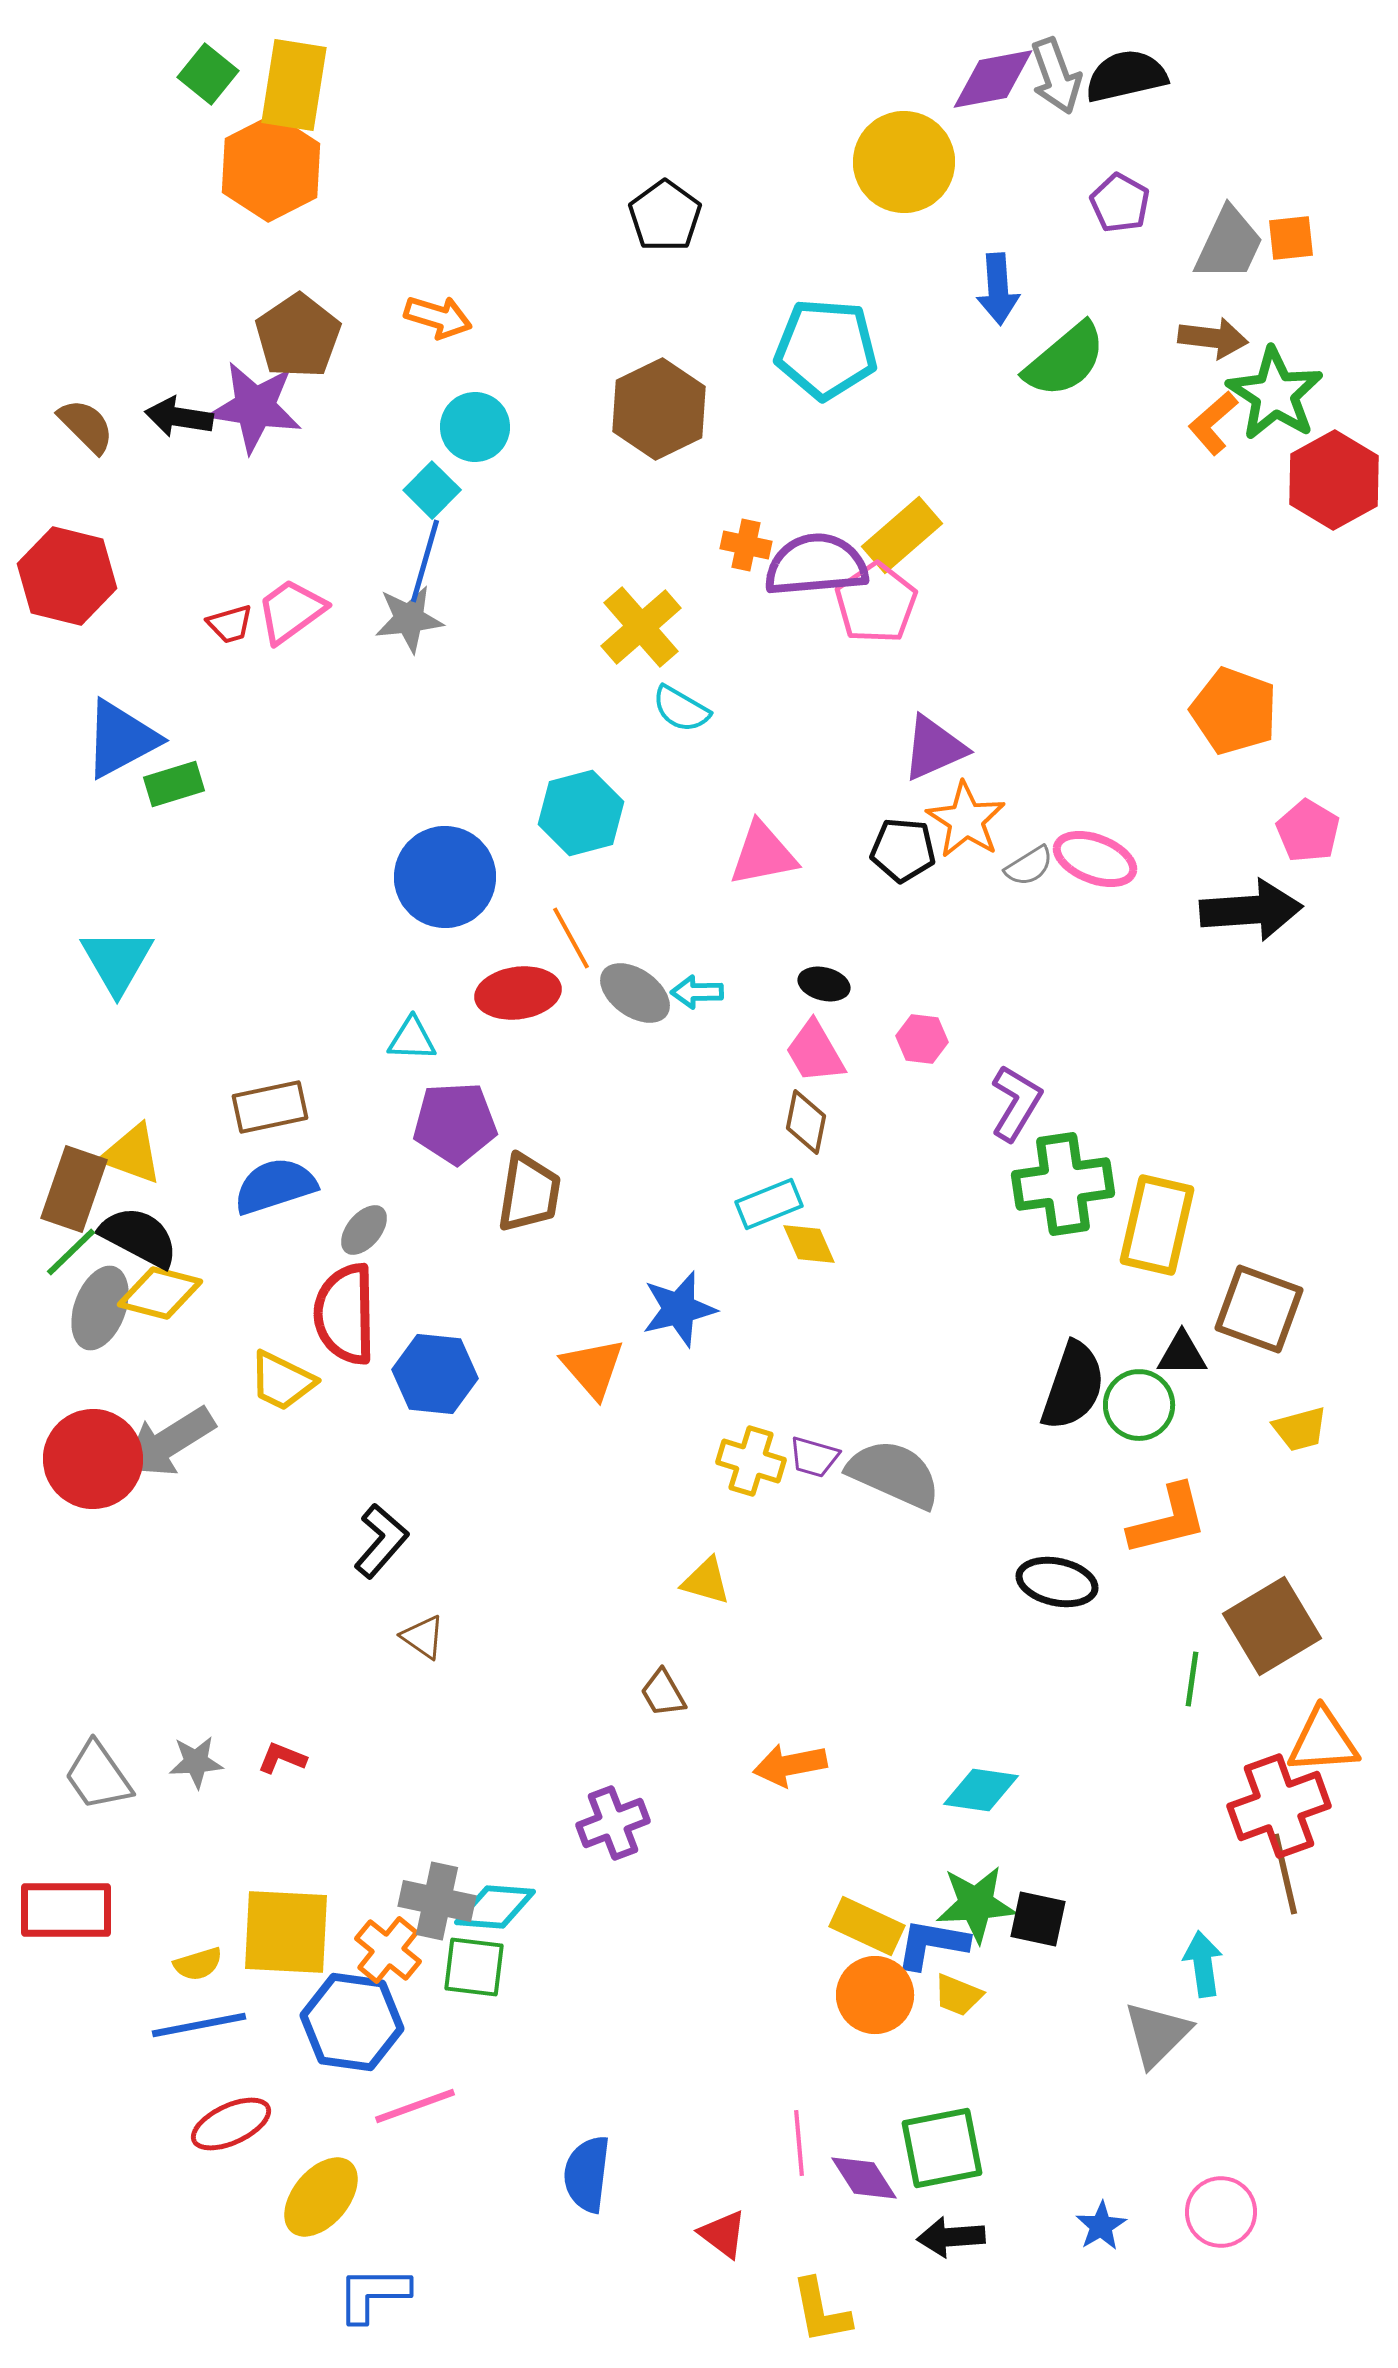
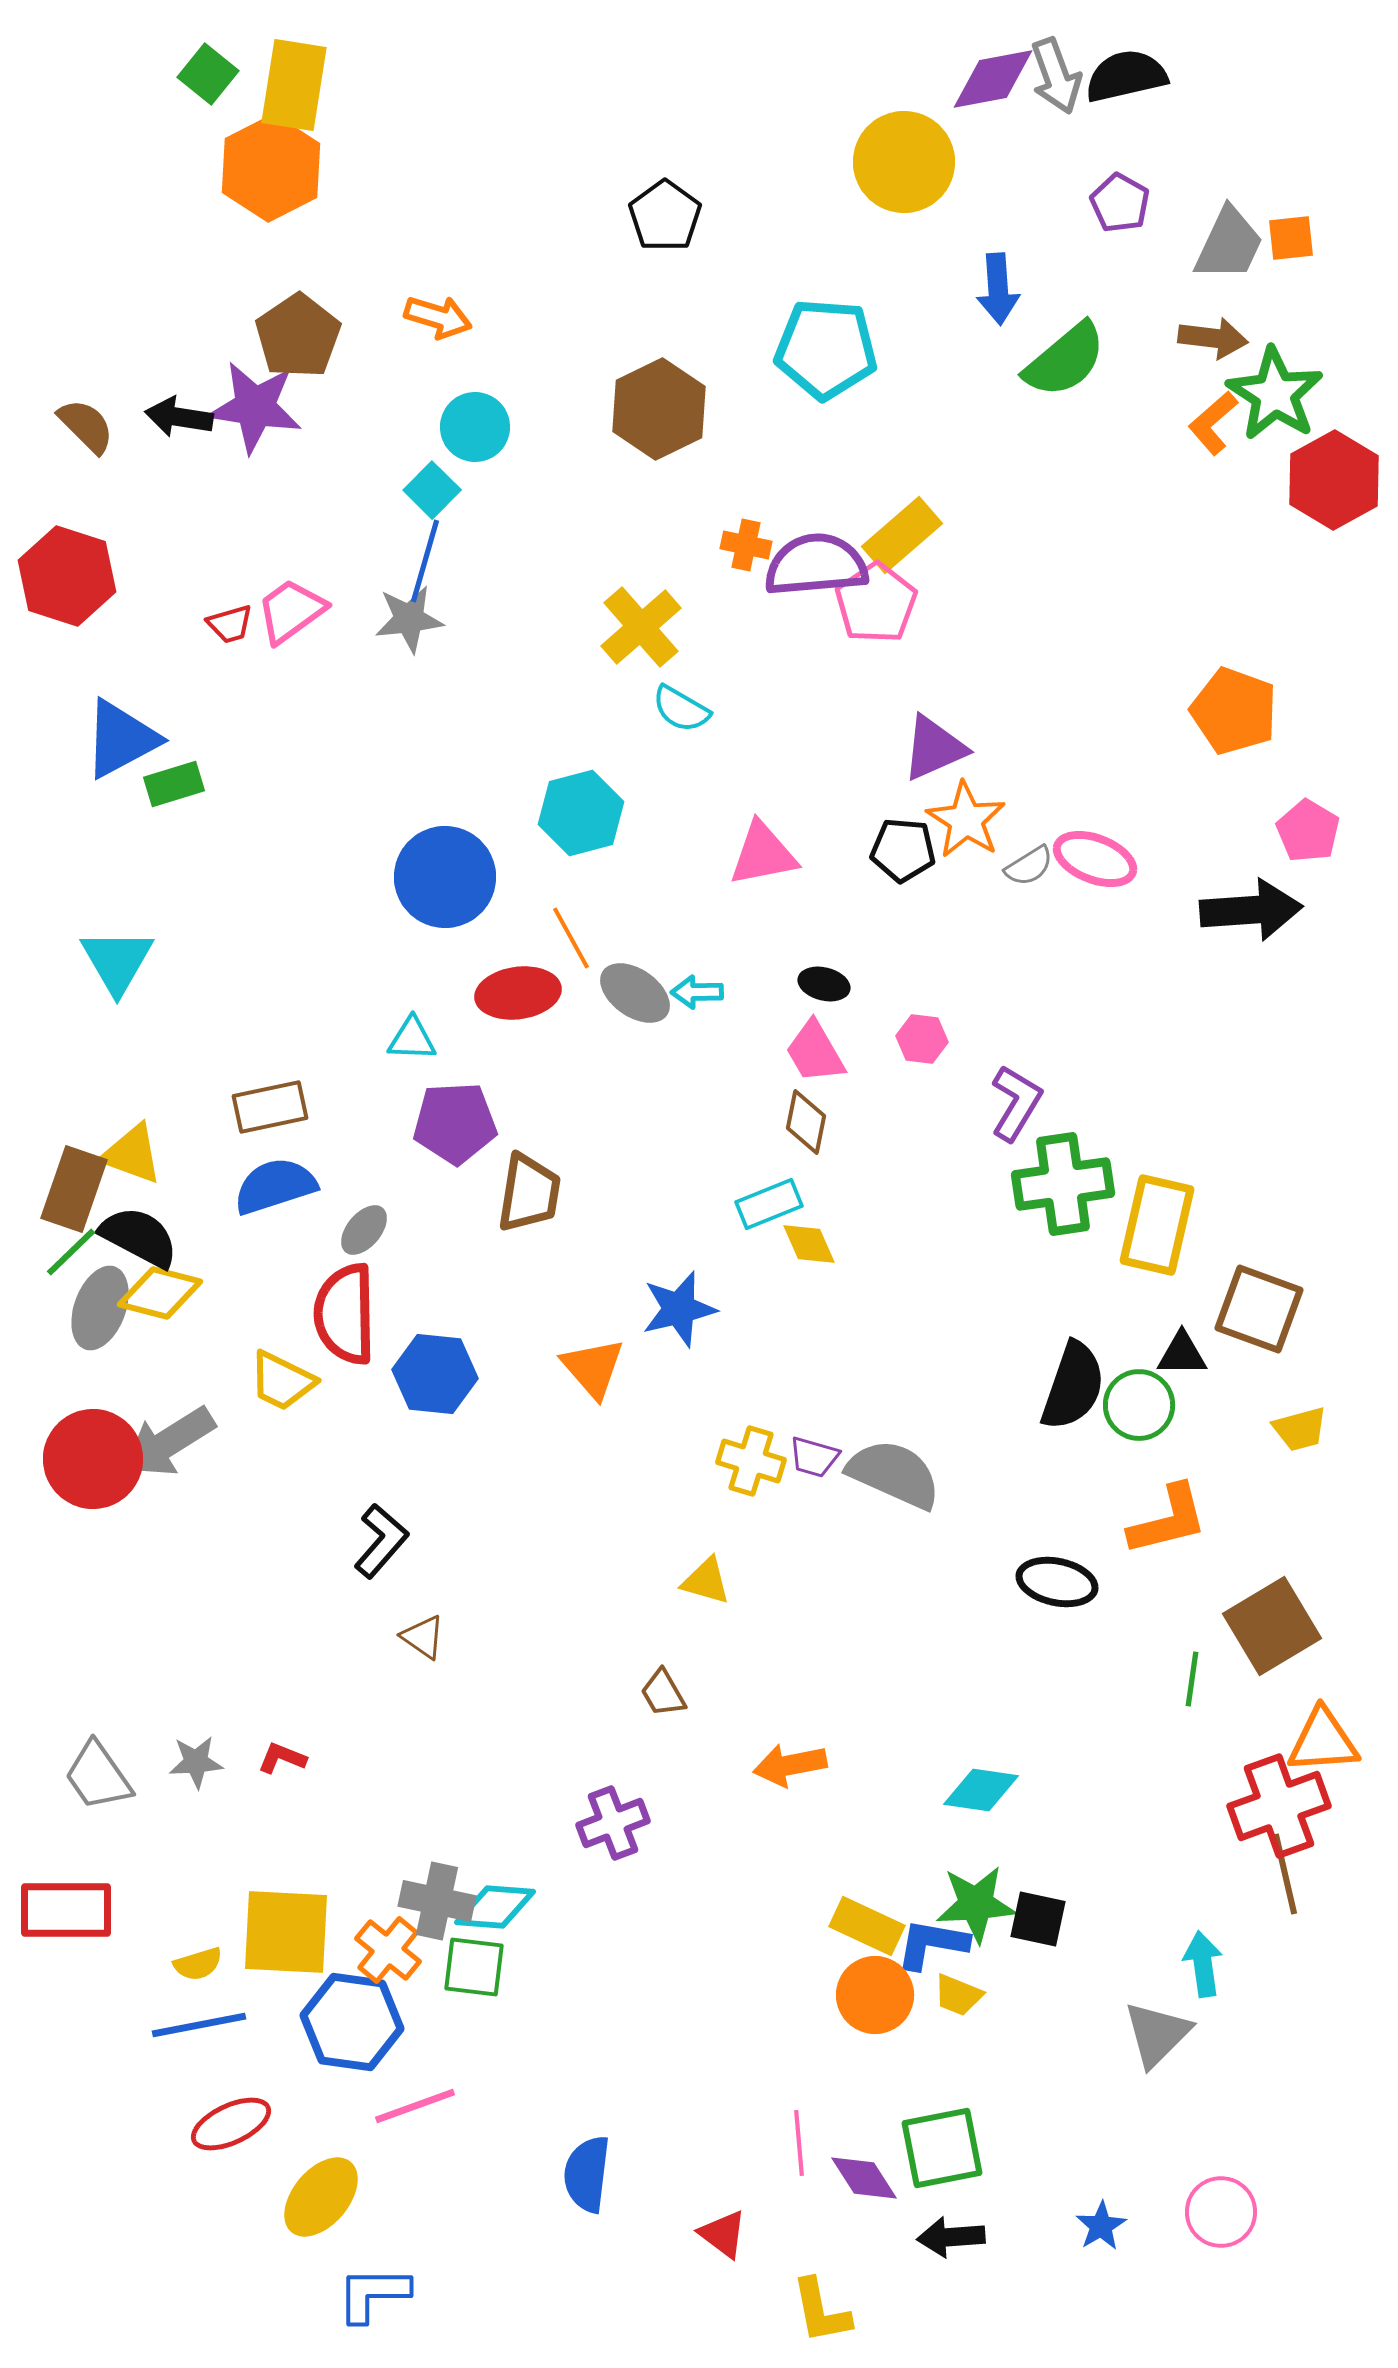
red hexagon at (67, 576): rotated 4 degrees clockwise
